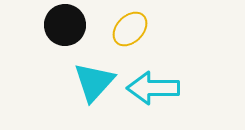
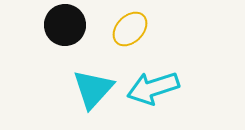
cyan triangle: moved 1 px left, 7 px down
cyan arrow: rotated 18 degrees counterclockwise
